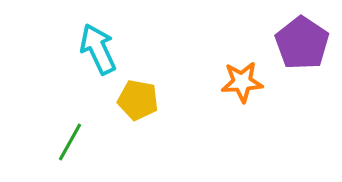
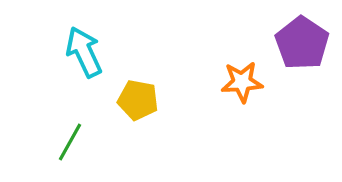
cyan arrow: moved 14 px left, 3 px down
